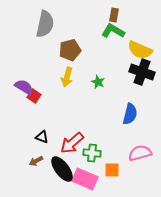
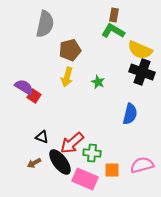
pink semicircle: moved 2 px right, 12 px down
brown arrow: moved 2 px left, 2 px down
black ellipse: moved 2 px left, 7 px up
